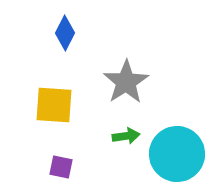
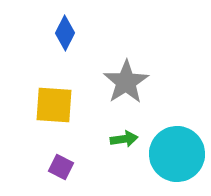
green arrow: moved 2 px left, 3 px down
purple square: rotated 15 degrees clockwise
